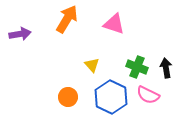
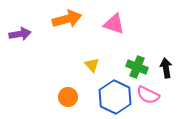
orange arrow: rotated 44 degrees clockwise
blue hexagon: moved 4 px right
